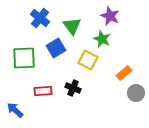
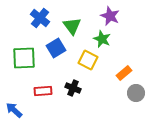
blue arrow: moved 1 px left
